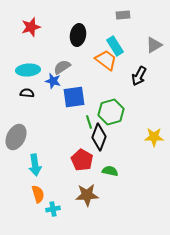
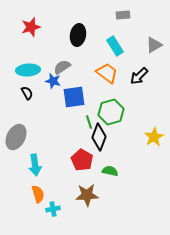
orange trapezoid: moved 1 px right, 13 px down
black arrow: rotated 18 degrees clockwise
black semicircle: rotated 56 degrees clockwise
yellow star: rotated 30 degrees counterclockwise
